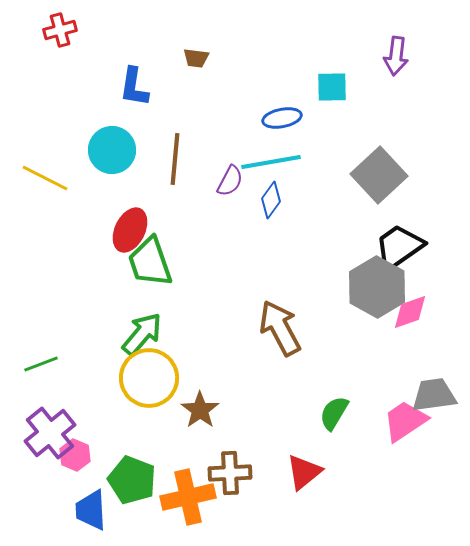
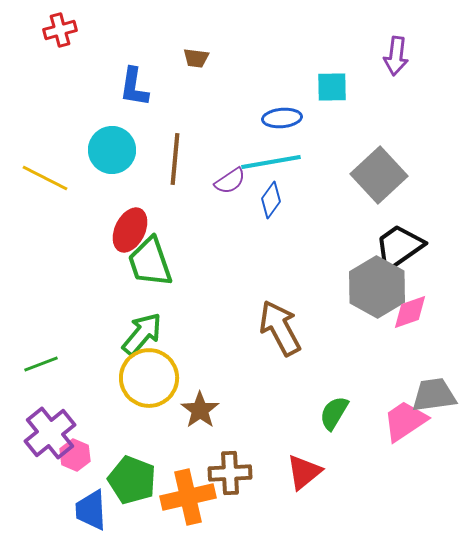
blue ellipse: rotated 6 degrees clockwise
purple semicircle: rotated 28 degrees clockwise
